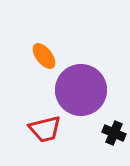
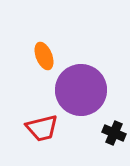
orange ellipse: rotated 16 degrees clockwise
red trapezoid: moved 3 px left, 1 px up
